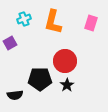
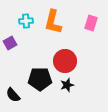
cyan cross: moved 2 px right, 2 px down; rotated 16 degrees clockwise
black star: rotated 16 degrees clockwise
black semicircle: moved 2 px left; rotated 56 degrees clockwise
